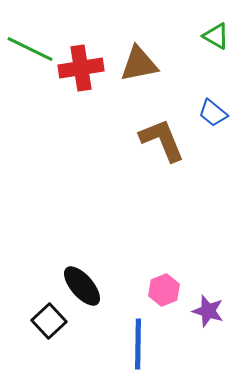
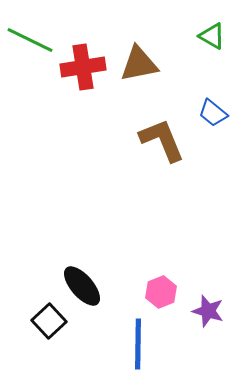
green triangle: moved 4 px left
green line: moved 9 px up
red cross: moved 2 px right, 1 px up
pink hexagon: moved 3 px left, 2 px down
